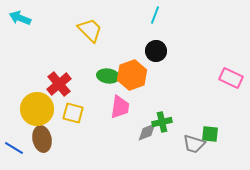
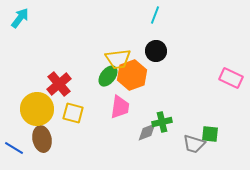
cyan arrow: rotated 105 degrees clockwise
yellow trapezoid: moved 28 px right, 29 px down; rotated 128 degrees clockwise
green ellipse: rotated 60 degrees counterclockwise
